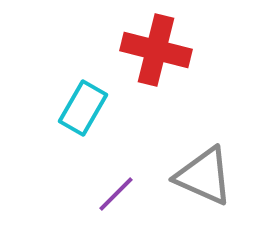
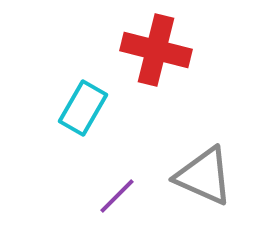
purple line: moved 1 px right, 2 px down
